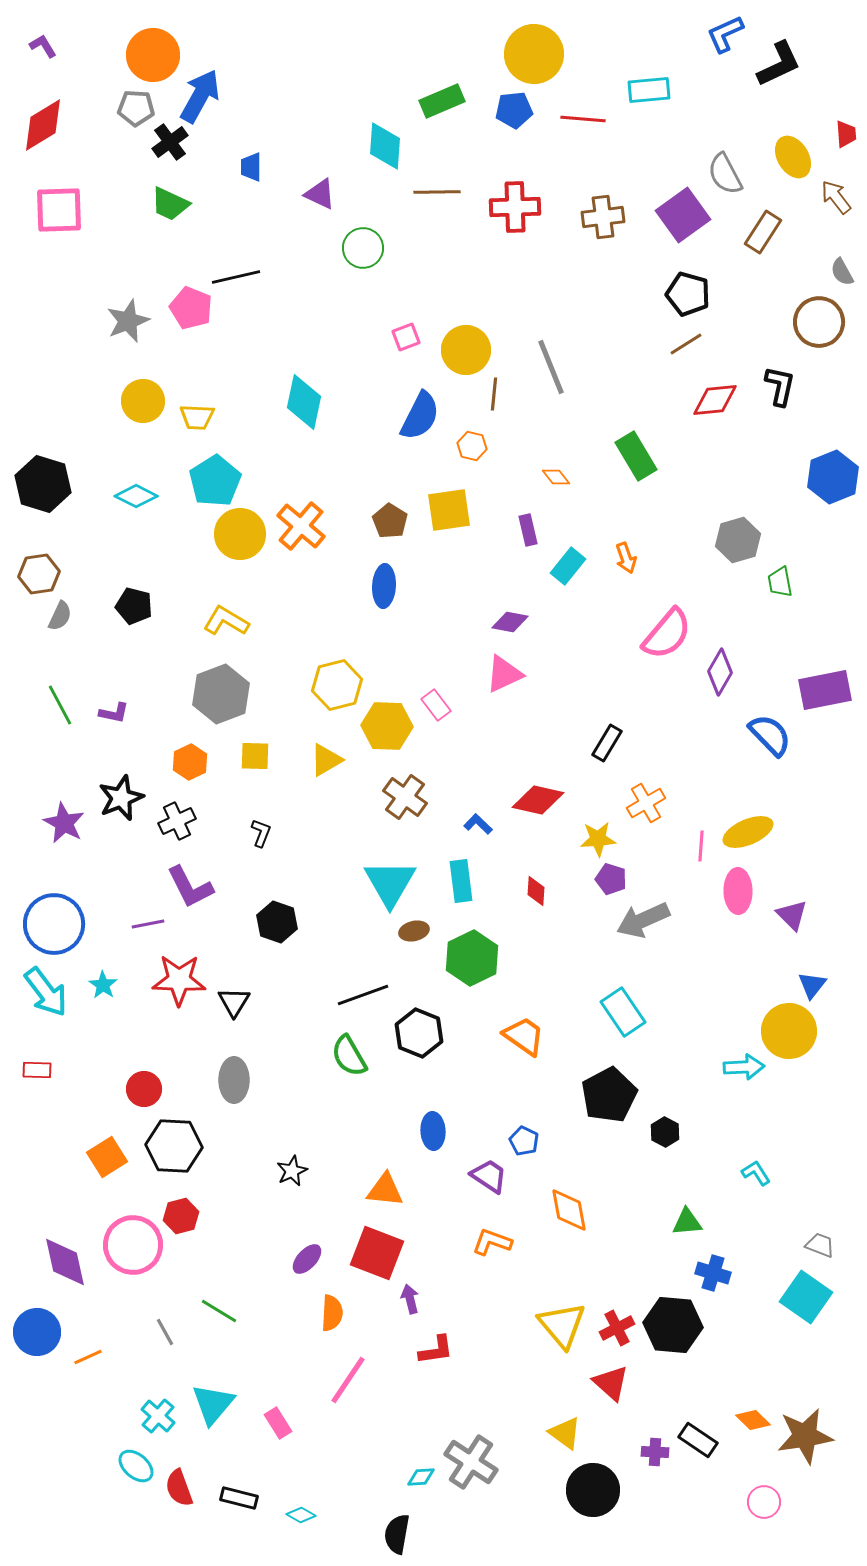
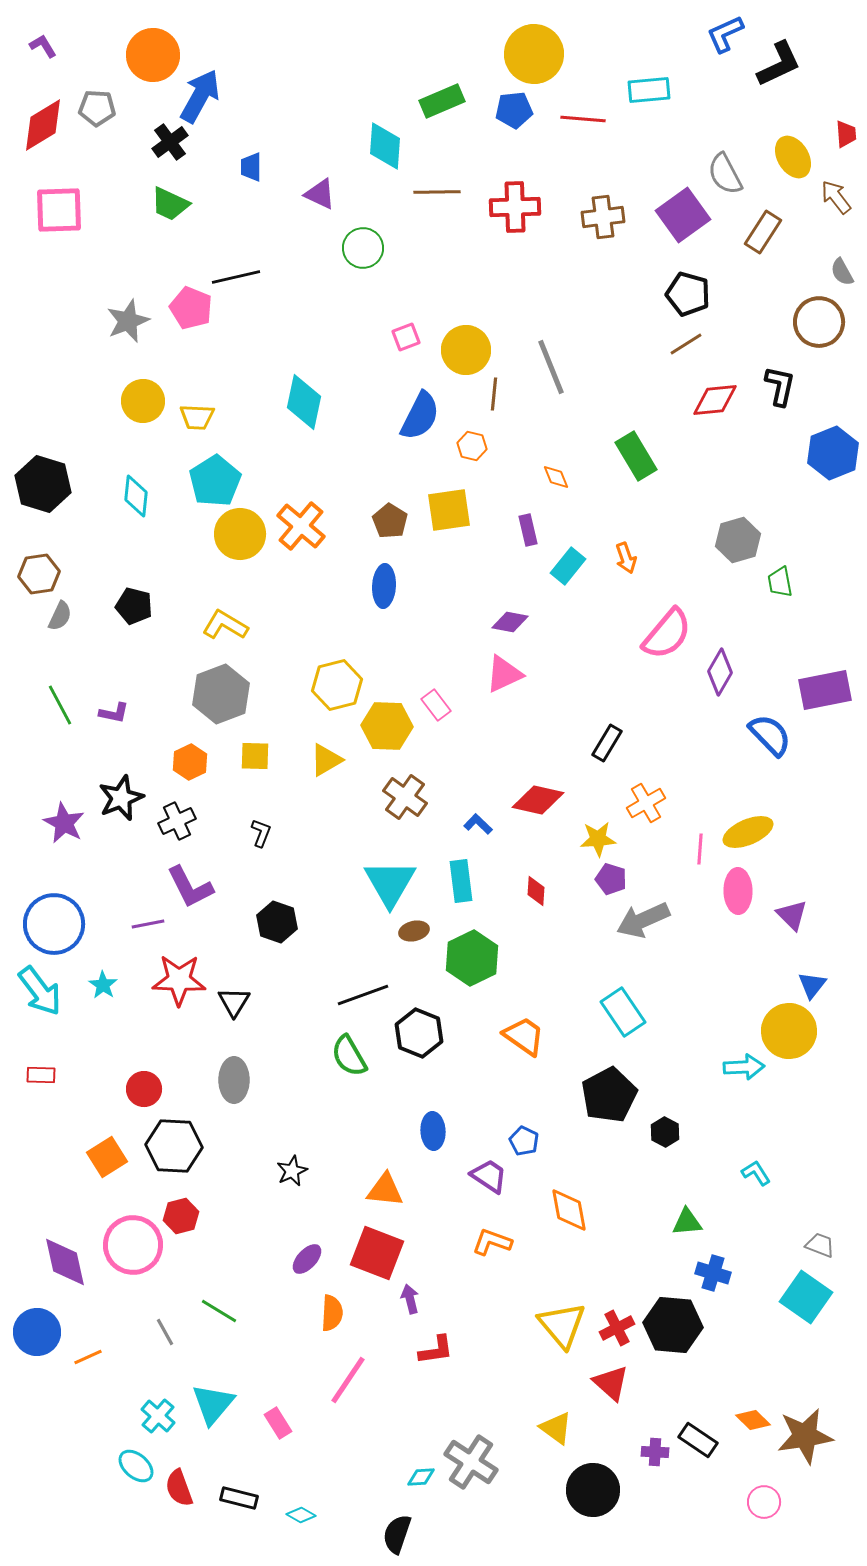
gray pentagon at (136, 108): moved 39 px left
orange diamond at (556, 477): rotated 16 degrees clockwise
blue hexagon at (833, 477): moved 24 px up
cyan diamond at (136, 496): rotated 69 degrees clockwise
yellow L-shape at (226, 621): moved 1 px left, 4 px down
pink line at (701, 846): moved 1 px left, 3 px down
cyan arrow at (46, 992): moved 6 px left, 1 px up
red rectangle at (37, 1070): moved 4 px right, 5 px down
yellow triangle at (565, 1433): moved 9 px left, 5 px up
black semicircle at (397, 1534): rotated 9 degrees clockwise
